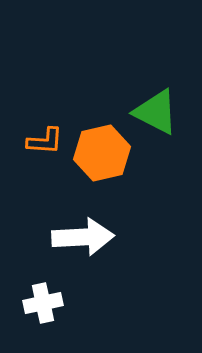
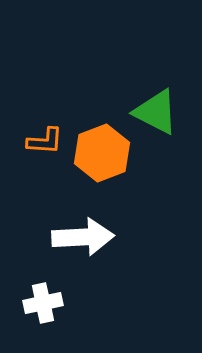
orange hexagon: rotated 8 degrees counterclockwise
